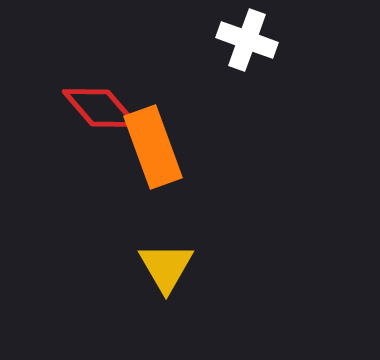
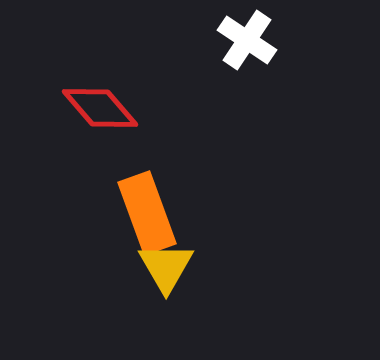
white cross: rotated 14 degrees clockwise
orange rectangle: moved 6 px left, 66 px down
